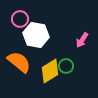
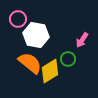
pink circle: moved 2 px left
orange semicircle: moved 11 px right, 1 px down
green circle: moved 2 px right, 7 px up
